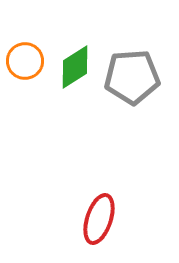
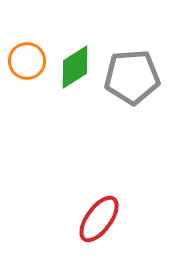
orange circle: moved 2 px right
red ellipse: rotated 18 degrees clockwise
